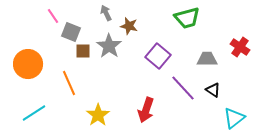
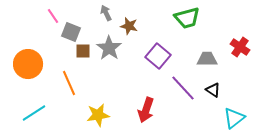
gray star: moved 2 px down
yellow star: rotated 25 degrees clockwise
